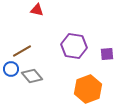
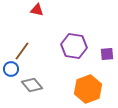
brown line: rotated 24 degrees counterclockwise
gray diamond: moved 9 px down
